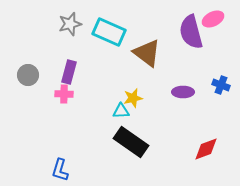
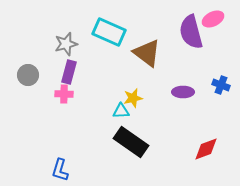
gray star: moved 4 px left, 20 px down
